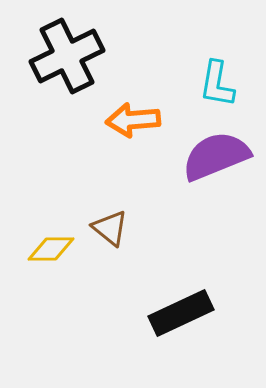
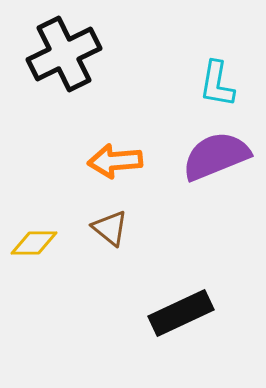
black cross: moved 3 px left, 2 px up
orange arrow: moved 18 px left, 41 px down
yellow diamond: moved 17 px left, 6 px up
